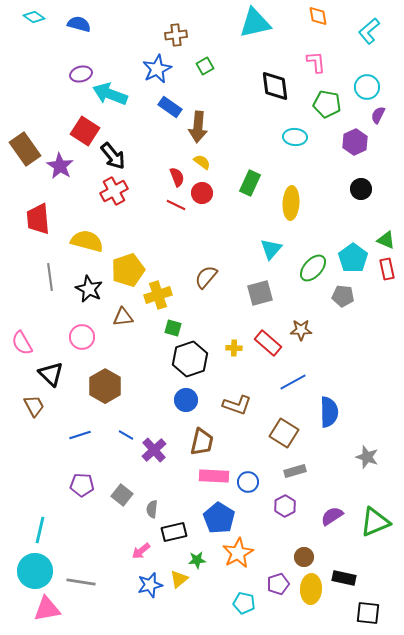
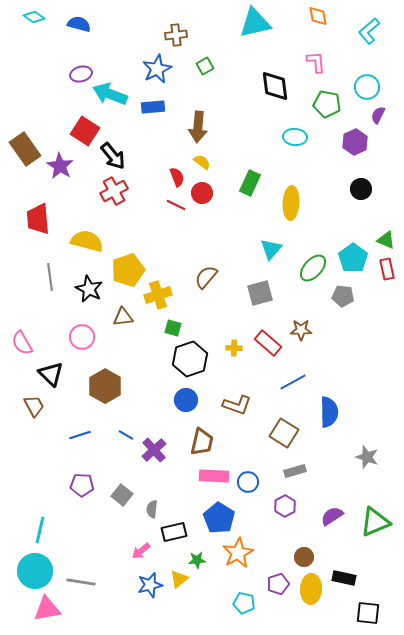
blue rectangle at (170, 107): moved 17 px left; rotated 40 degrees counterclockwise
